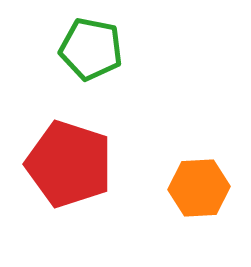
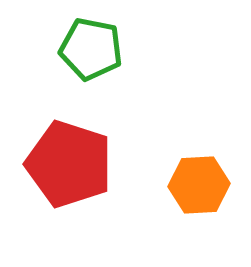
orange hexagon: moved 3 px up
